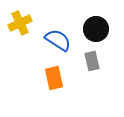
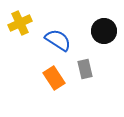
black circle: moved 8 px right, 2 px down
gray rectangle: moved 7 px left, 8 px down
orange rectangle: rotated 20 degrees counterclockwise
